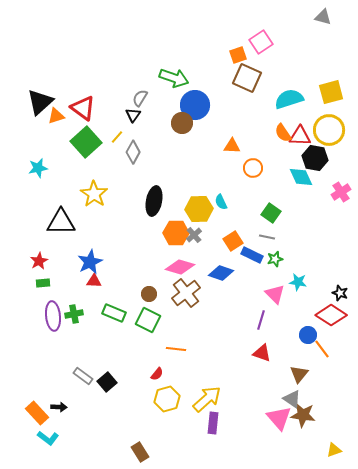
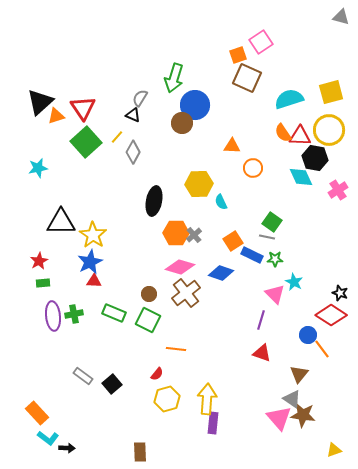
gray triangle at (323, 17): moved 18 px right
green arrow at (174, 78): rotated 88 degrees clockwise
red triangle at (83, 108): rotated 20 degrees clockwise
black triangle at (133, 115): rotated 42 degrees counterclockwise
pink cross at (341, 192): moved 3 px left, 2 px up
yellow star at (94, 194): moved 1 px left, 41 px down
yellow hexagon at (199, 209): moved 25 px up
green square at (271, 213): moved 1 px right, 9 px down
green star at (275, 259): rotated 14 degrees clockwise
cyan star at (298, 282): moved 4 px left; rotated 18 degrees clockwise
black square at (107, 382): moved 5 px right, 2 px down
yellow arrow at (207, 399): rotated 44 degrees counterclockwise
black arrow at (59, 407): moved 8 px right, 41 px down
brown rectangle at (140, 452): rotated 30 degrees clockwise
